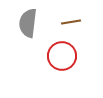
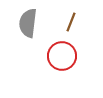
brown line: rotated 60 degrees counterclockwise
